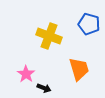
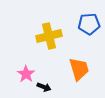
blue pentagon: rotated 20 degrees counterclockwise
yellow cross: rotated 35 degrees counterclockwise
black arrow: moved 1 px up
